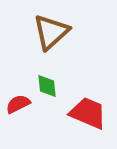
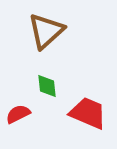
brown triangle: moved 5 px left, 1 px up
red semicircle: moved 10 px down
